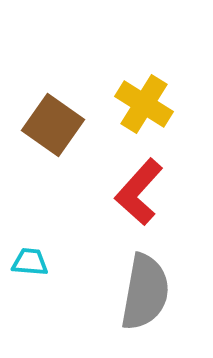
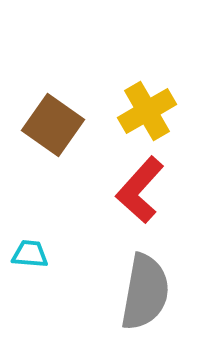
yellow cross: moved 3 px right, 7 px down; rotated 28 degrees clockwise
red L-shape: moved 1 px right, 2 px up
cyan trapezoid: moved 8 px up
